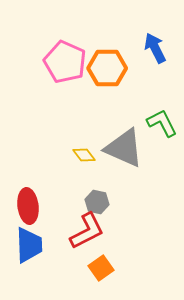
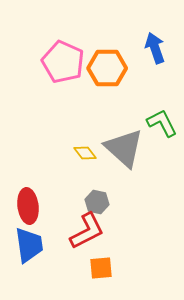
blue arrow: rotated 8 degrees clockwise
pink pentagon: moved 2 px left
gray triangle: rotated 18 degrees clockwise
yellow diamond: moved 1 px right, 2 px up
blue trapezoid: rotated 6 degrees counterclockwise
orange square: rotated 30 degrees clockwise
